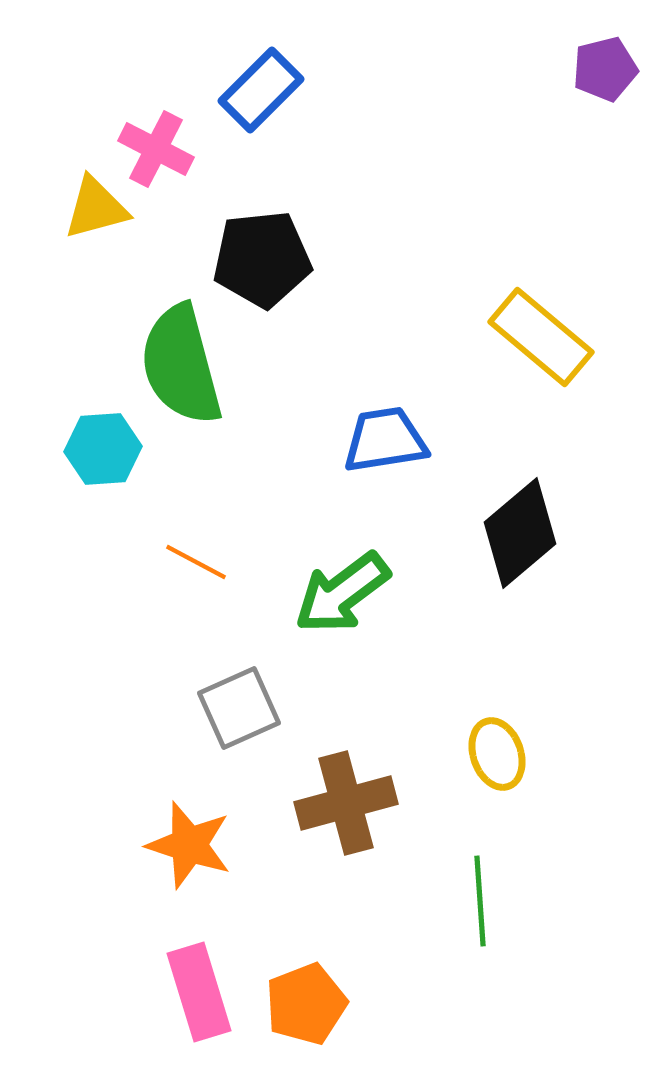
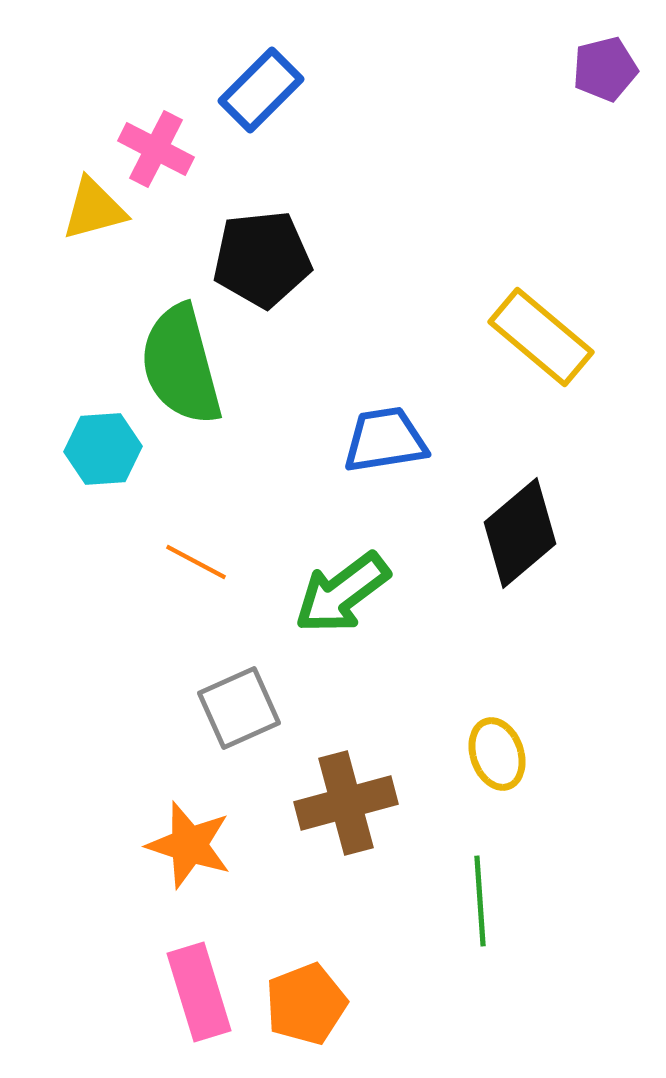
yellow triangle: moved 2 px left, 1 px down
